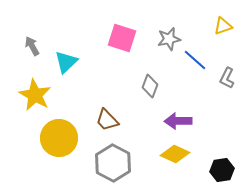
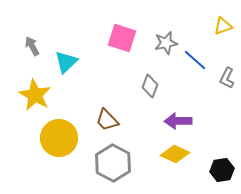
gray star: moved 3 px left, 4 px down
